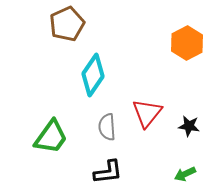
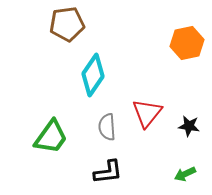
brown pentagon: rotated 16 degrees clockwise
orange hexagon: rotated 16 degrees clockwise
